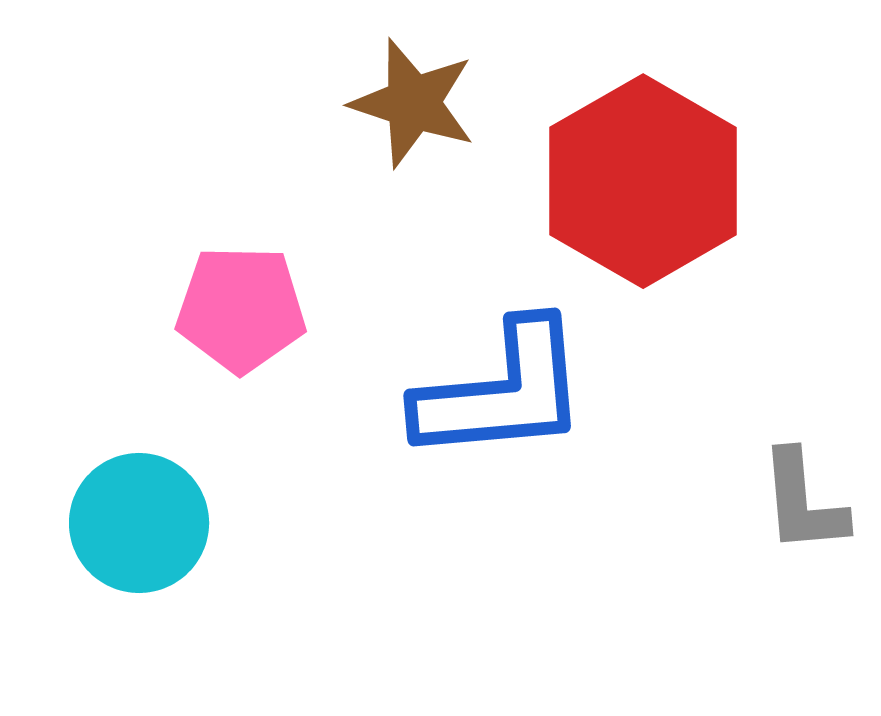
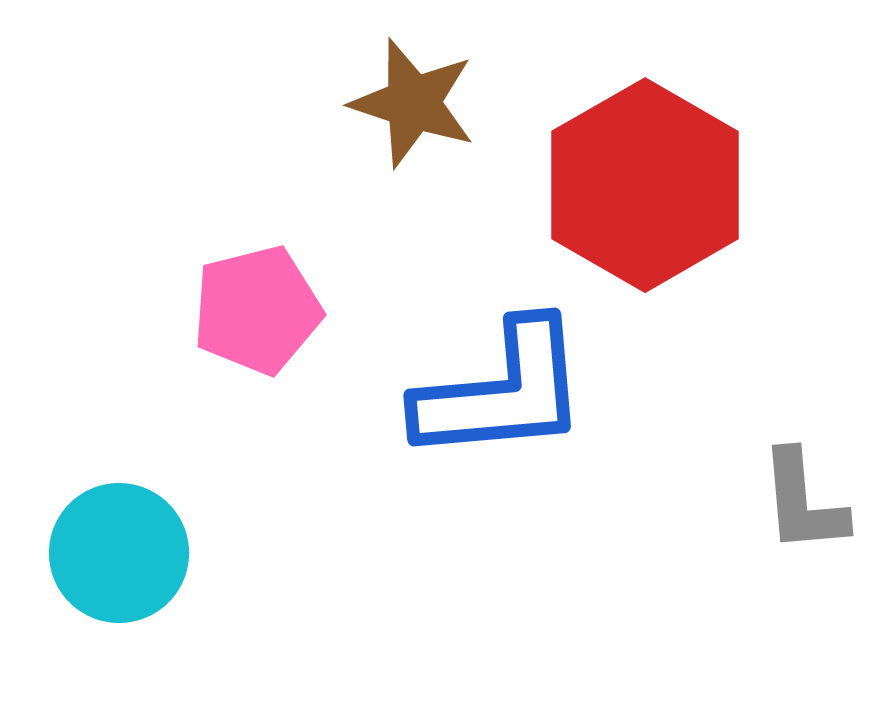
red hexagon: moved 2 px right, 4 px down
pink pentagon: moved 16 px right, 1 px down; rotated 15 degrees counterclockwise
cyan circle: moved 20 px left, 30 px down
